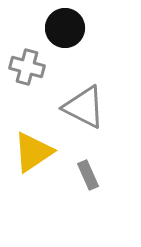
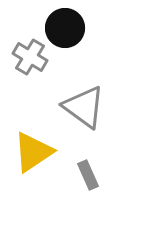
gray cross: moved 3 px right, 10 px up; rotated 16 degrees clockwise
gray triangle: rotated 9 degrees clockwise
